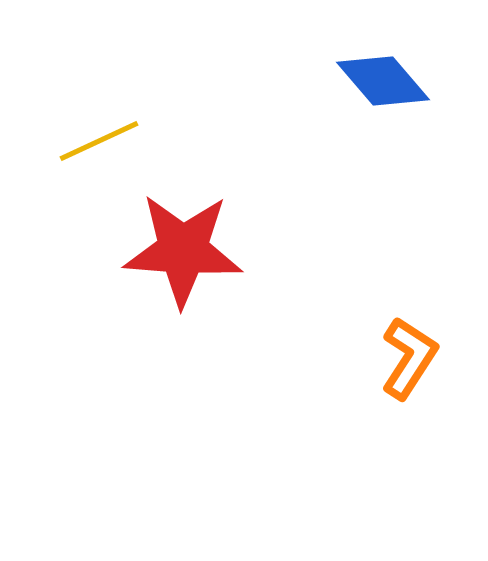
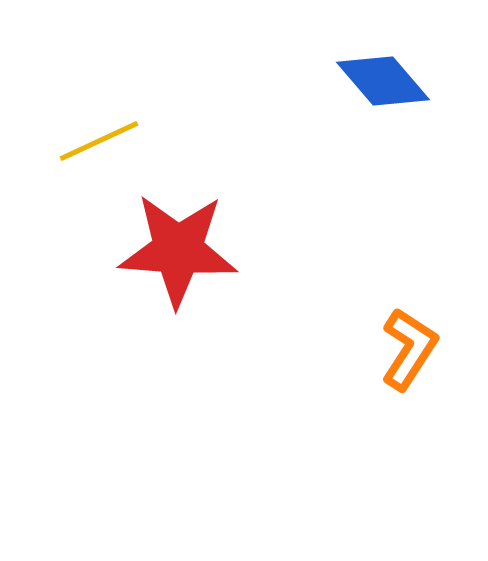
red star: moved 5 px left
orange L-shape: moved 9 px up
